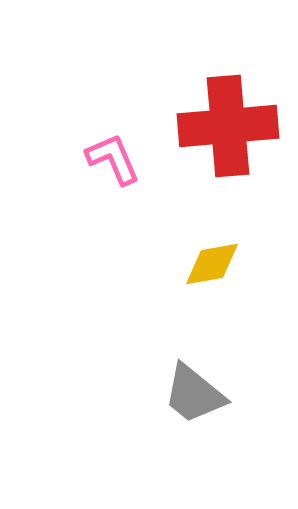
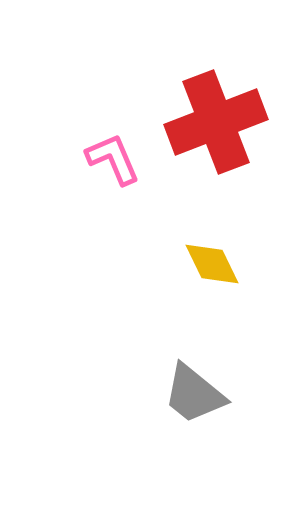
red cross: moved 12 px left, 4 px up; rotated 16 degrees counterclockwise
yellow diamond: rotated 74 degrees clockwise
